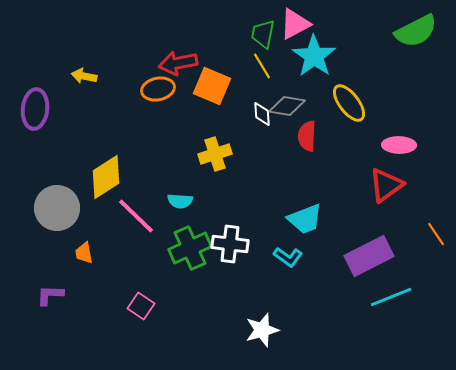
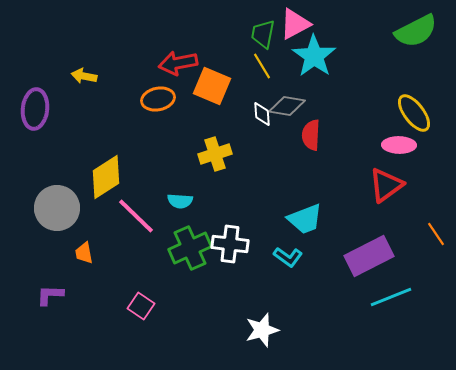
orange ellipse: moved 10 px down
yellow ellipse: moved 65 px right, 10 px down
red semicircle: moved 4 px right, 1 px up
